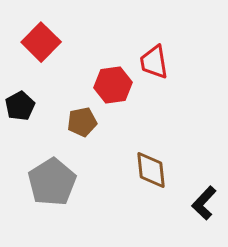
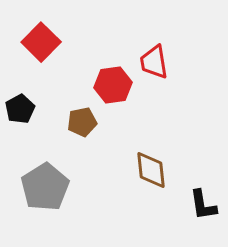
black pentagon: moved 3 px down
gray pentagon: moved 7 px left, 5 px down
black L-shape: moved 1 px left, 2 px down; rotated 52 degrees counterclockwise
